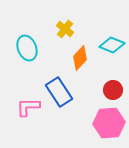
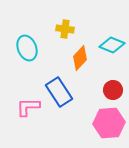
yellow cross: rotated 30 degrees counterclockwise
